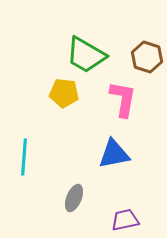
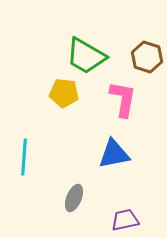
green trapezoid: moved 1 px down
